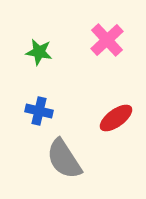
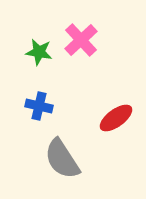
pink cross: moved 26 px left
blue cross: moved 5 px up
gray semicircle: moved 2 px left
